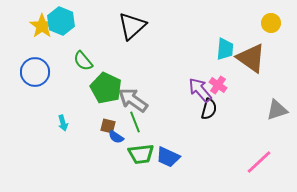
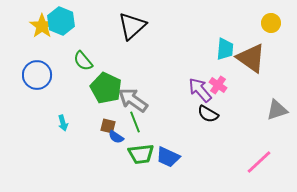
blue circle: moved 2 px right, 3 px down
black semicircle: moved 1 px left, 5 px down; rotated 105 degrees clockwise
